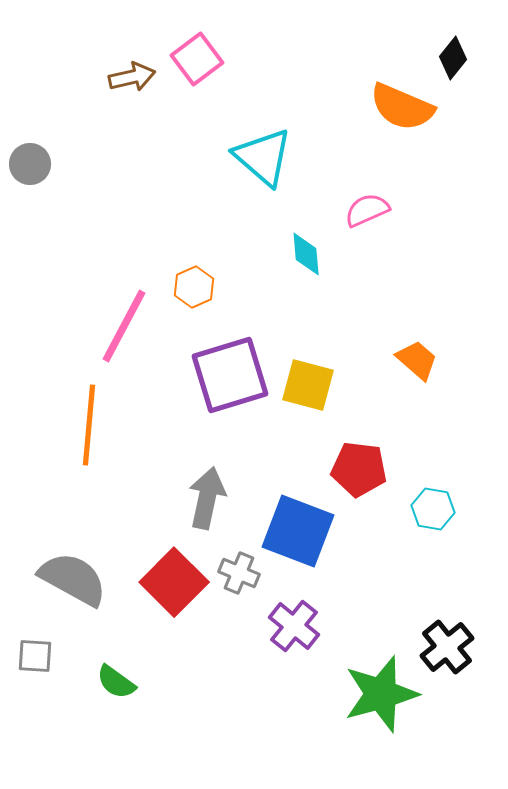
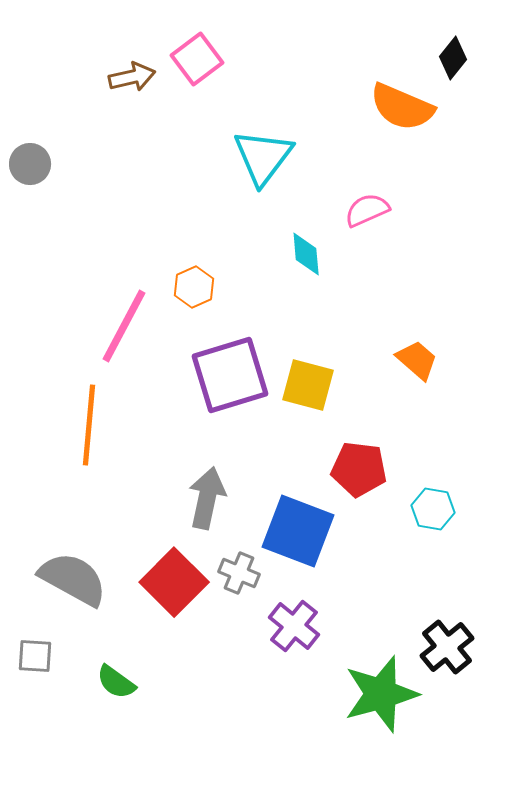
cyan triangle: rotated 26 degrees clockwise
